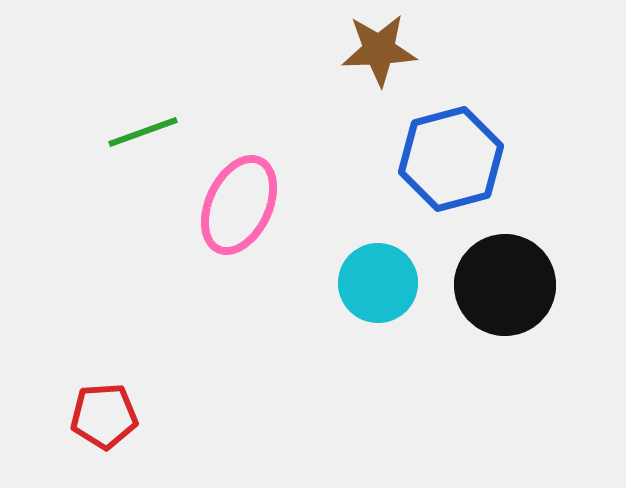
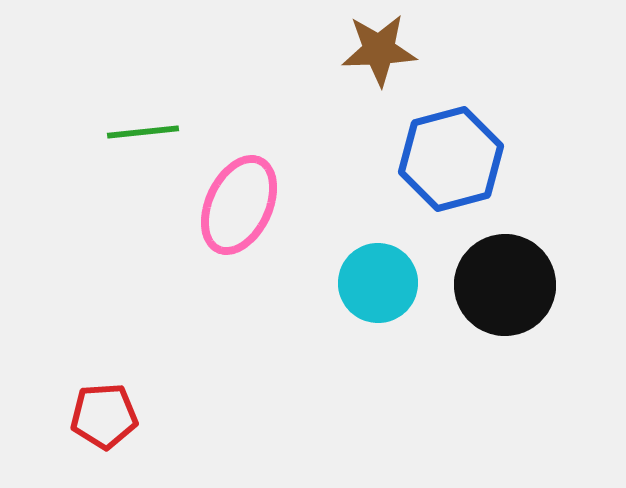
green line: rotated 14 degrees clockwise
